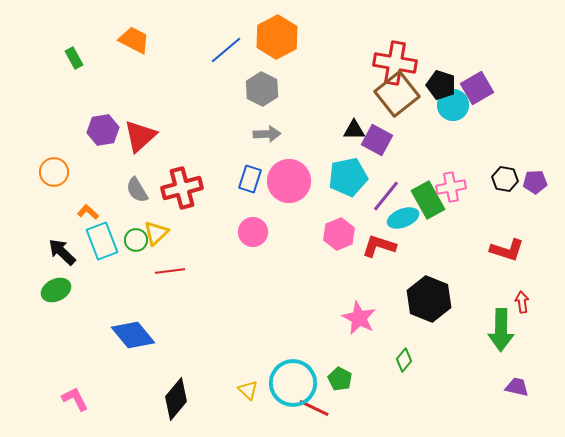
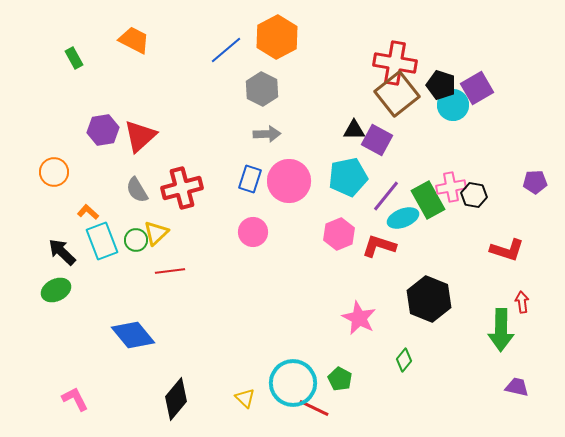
black hexagon at (505, 179): moved 31 px left, 16 px down
yellow triangle at (248, 390): moved 3 px left, 8 px down
